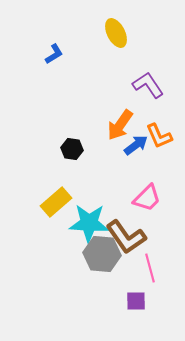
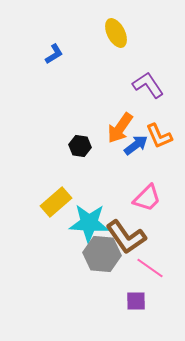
orange arrow: moved 3 px down
black hexagon: moved 8 px right, 3 px up
pink line: rotated 40 degrees counterclockwise
